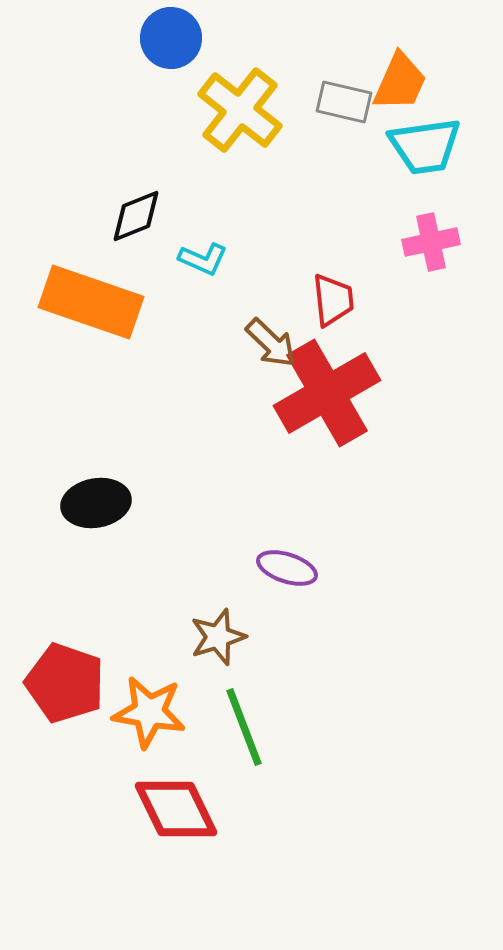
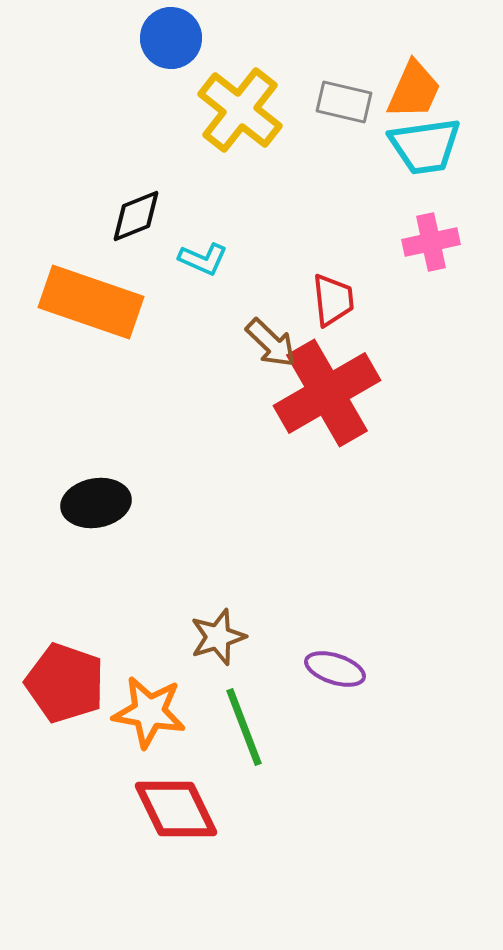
orange trapezoid: moved 14 px right, 8 px down
purple ellipse: moved 48 px right, 101 px down
